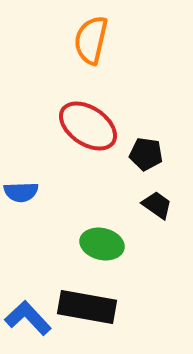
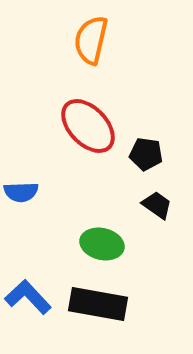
red ellipse: rotated 12 degrees clockwise
black rectangle: moved 11 px right, 3 px up
blue L-shape: moved 21 px up
